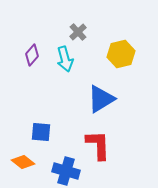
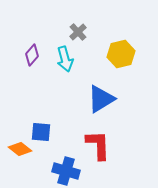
orange diamond: moved 3 px left, 13 px up
